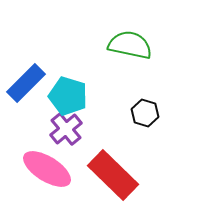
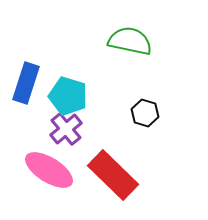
green semicircle: moved 4 px up
blue rectangle: rotated 27 degrees counterclockwise
pink ellipse: moved 2 px right, 1 px down
